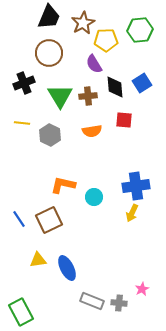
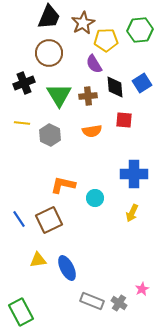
green triangle: moved 1 px left, 1 px up
blue cross: moved 2 px left, 12 px up; rotated 8 degrees clockwise
cyan circle: moved 1 px right, 1 px down
gray cross: rotated 28 degrees clockwise
